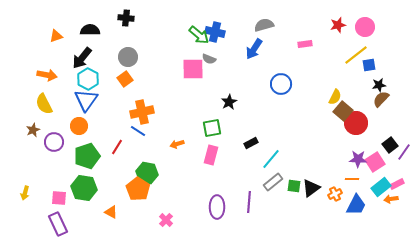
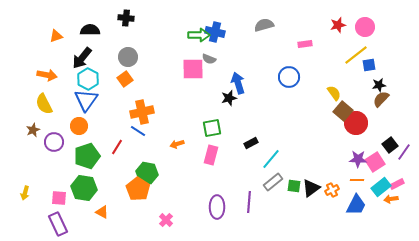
green arrow at (199, 35): rotated 40 degrees counterclockwise
blue arrow at (254, 49): moved 16 px left, 34 px down; rotated 130 degrees clockwise
blue circle at (281, 84): moved 8 px right, 7 px up
yellow semicircle at (335, 97): moved 1 px left, 4 px up; rotated 63 degrees counterclockwise
black star at (229, 102): moved 4 px up; rotated 14 degrees clockwise
orange line at (352, 179): moved 5 px right, 1 px down
orange cross at (335, 194): moved 3 px left, 4 px up
orange triangle at (111, 212): moved 9 px left
